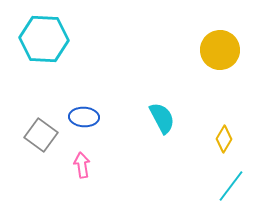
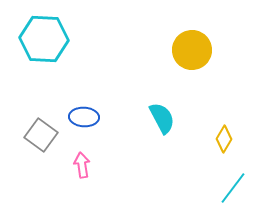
yellow circle: moved 28 px left
cyan line: moved 2 px right, 2 px down
